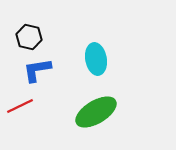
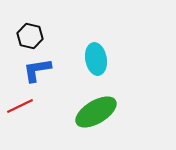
black hexagon: moved 1 px right, 1 px up
